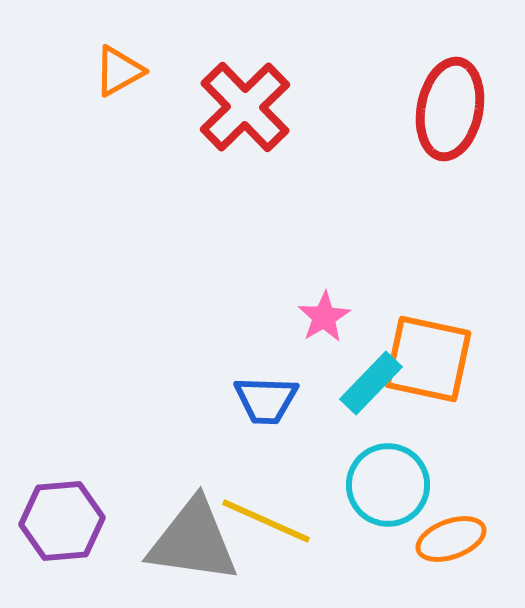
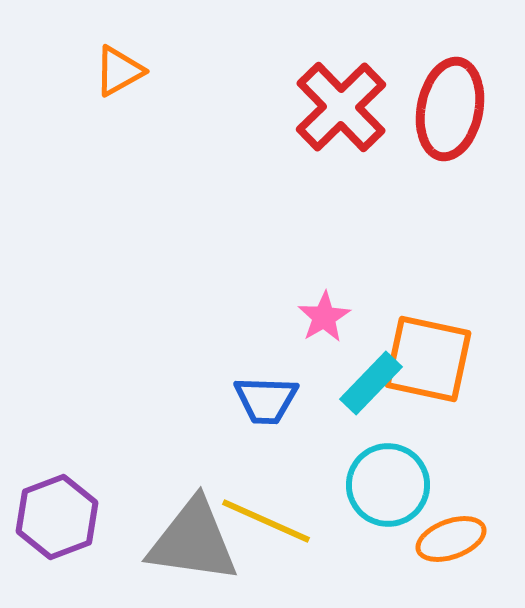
red cross: moved 96 px right
purple hexagon: moved 5 px left, 4 px up; rotated 16 degrees counterclockwise
